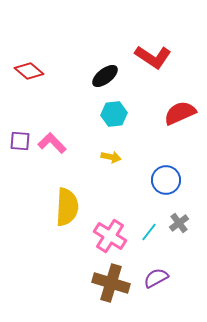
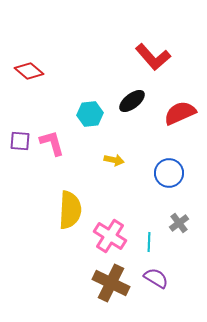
red L-shape: rotated 15 degrees clockwise
black ellipse: moved 27 px right, 25 px down
cyan hexagon: moved 24 px left
pink L-shape: rotated 28 degrees clockwise
yellow arrow: moved 3 px right, 3 px down
blue circle: moved 3 px right, 7 px up
yellow semicircle: moved 3 px right, 3 px down
cyan line: moved 10 px down; rotated 36 degrees counterclockwise
purple semicircle: rotated 60 degrees clockwise
brown cross: rotated 9 degrees clockwise
